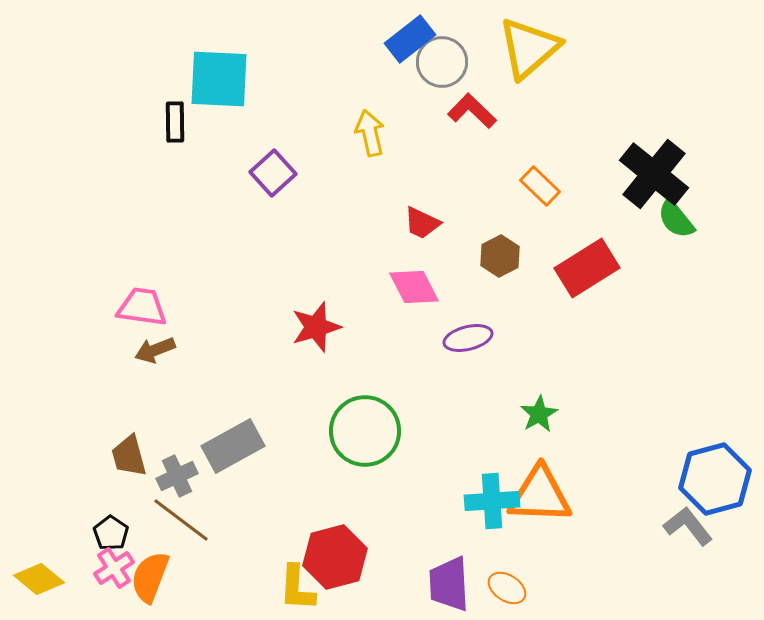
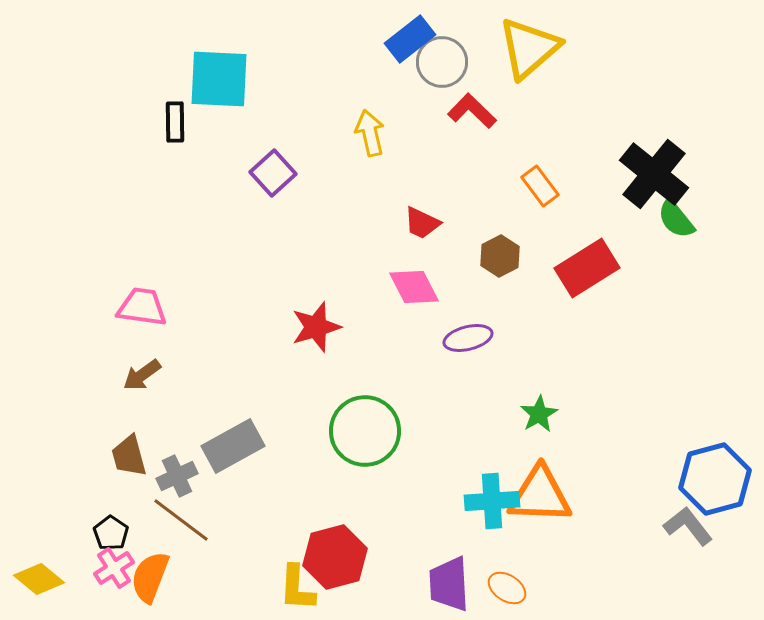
orange rectangle: rotated 9 degrees clockwise
brown arrow: moved 13 px left, 25 px down; rotated 15 degrees counterclockwise
